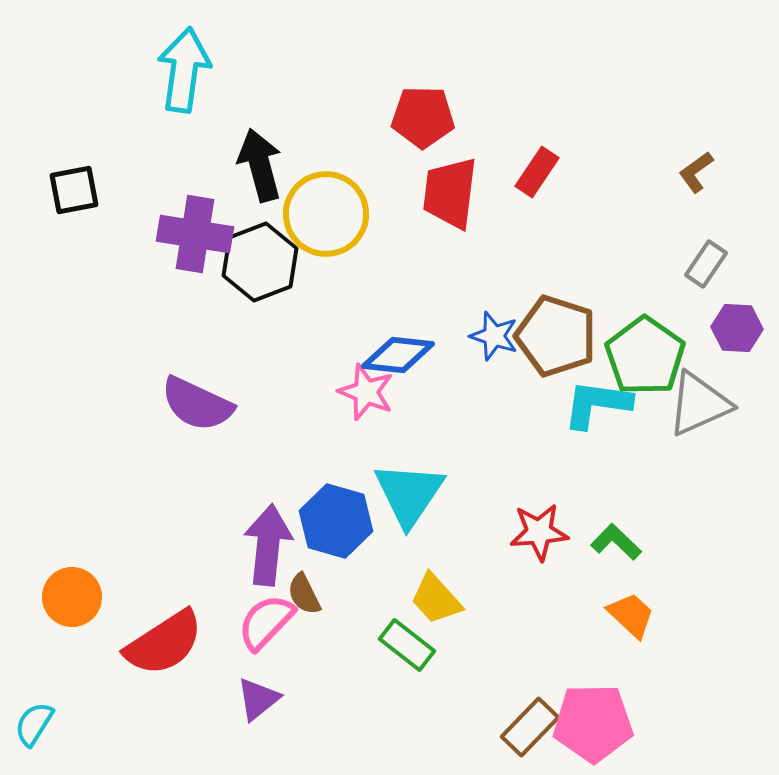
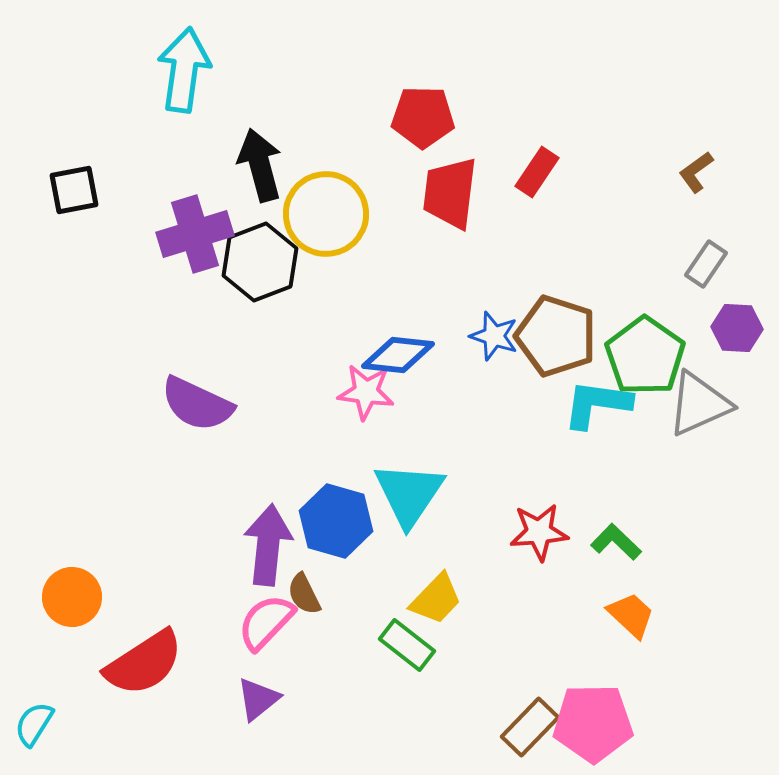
purple cross: rotated 26 degrees counterclockwise
pink star: rotated 14 degrees counterclockwise
yellow trapezoid: rotated 94 degrees counterclockwise
red semicircle: moved 20 px left, 20 px down
